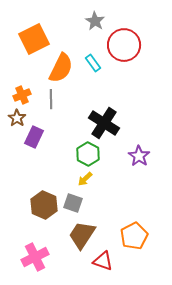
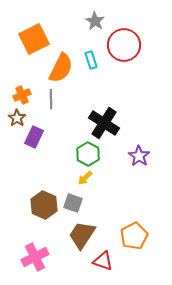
cyan rectangle: moved 2 px left, 3 px up; rotated 18 degrees clockwise
yellow arrow: moved 1 px up
